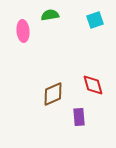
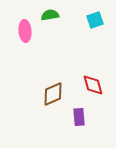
pink ellipse: moved 2 px right
